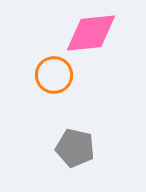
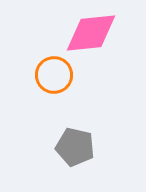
gray pentagon: moved 1 px up
